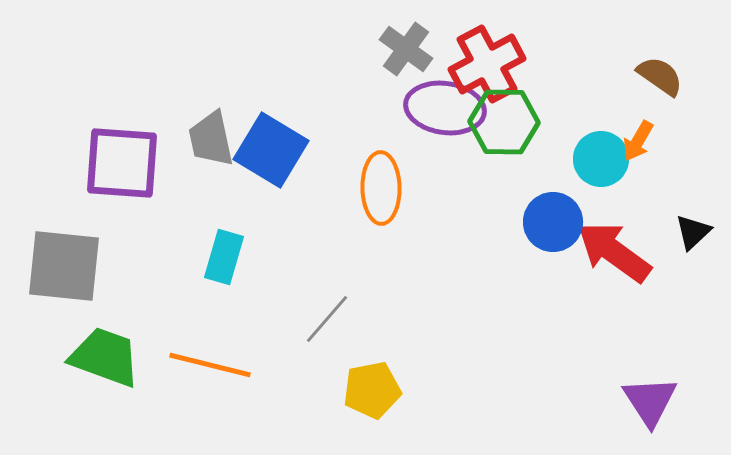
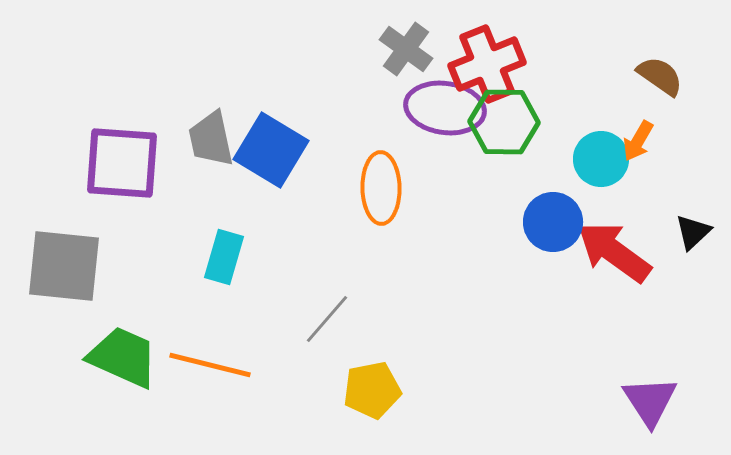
red cross: rotated 6 degrees clockwise
green trapezoid: moved 18 px right; rotated 4 degrees clockwise
